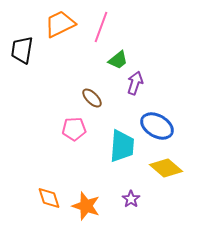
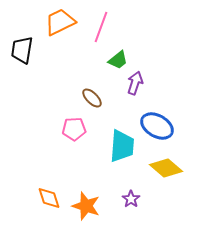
orange trapezoid: moved 2 px up
